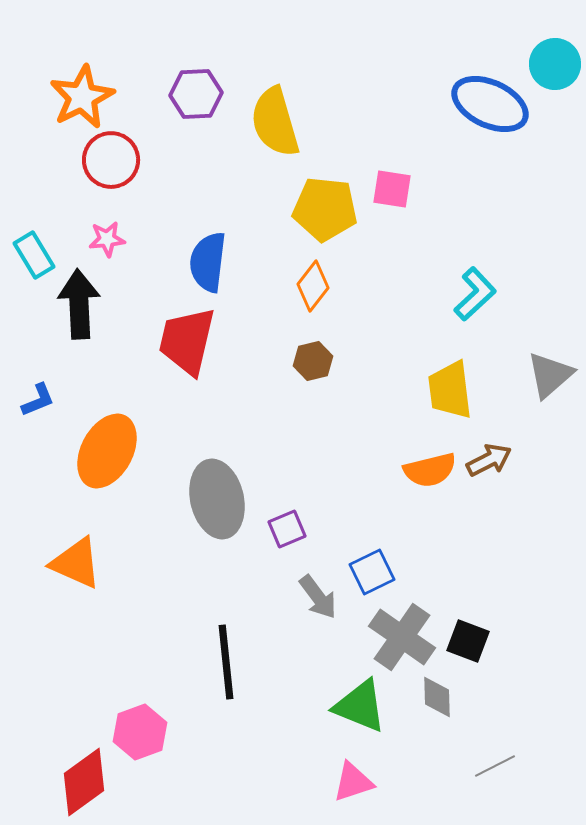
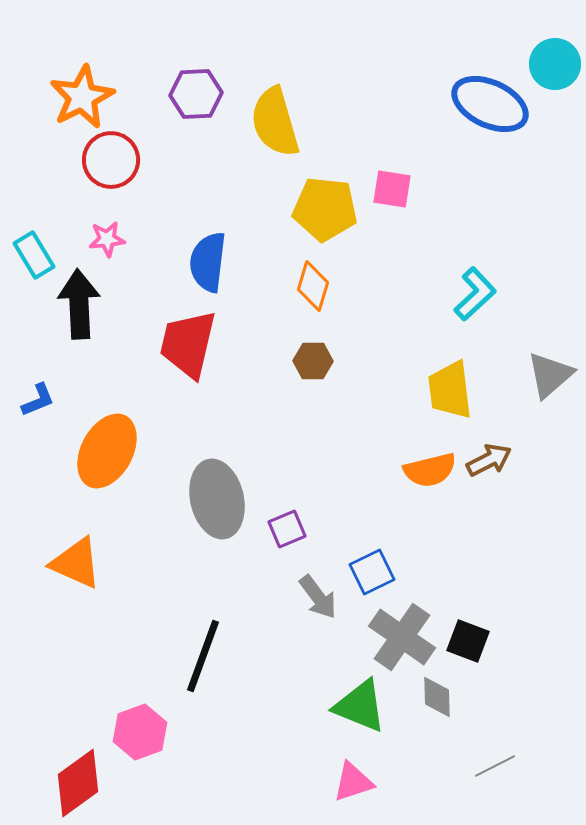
orange diamond: rotated 21 degrees counterclockwise
red trapezoid: moved 1 px right, 3 px down
brown hexagon: rotated 15 degrees clockwise
black line: moved 23 px left, 6 px up; rotated 26 degrees clockwise
red diamond: moved 6 px left, 1 px down
